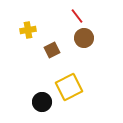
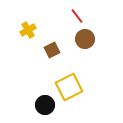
yellow cross: rotated 21 degrees counterclockwise
brown circle: moved 1 px right, 1 px down
black circle: moved 3 px right, 3 px down
